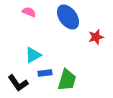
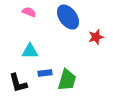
cyan triangle: moved 3 px left, 4 px up; rotated 30 degrees clockwise
black L-shape: rotated 20 degrees clockwise
